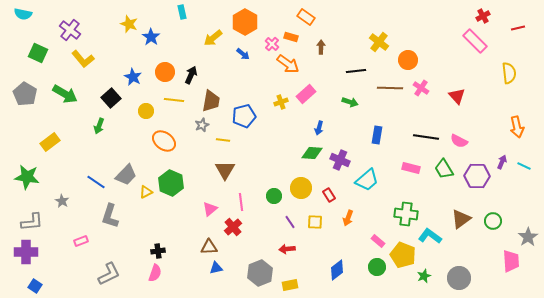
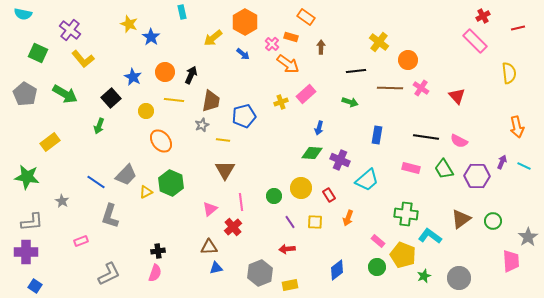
orange ellipse at (164, 141): moved 3 px left; rotated 15 degrees clockwise
